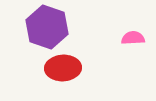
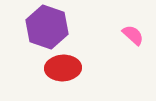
pink semicircle: moved 3 px up; rotated 45 degrees clockwise
